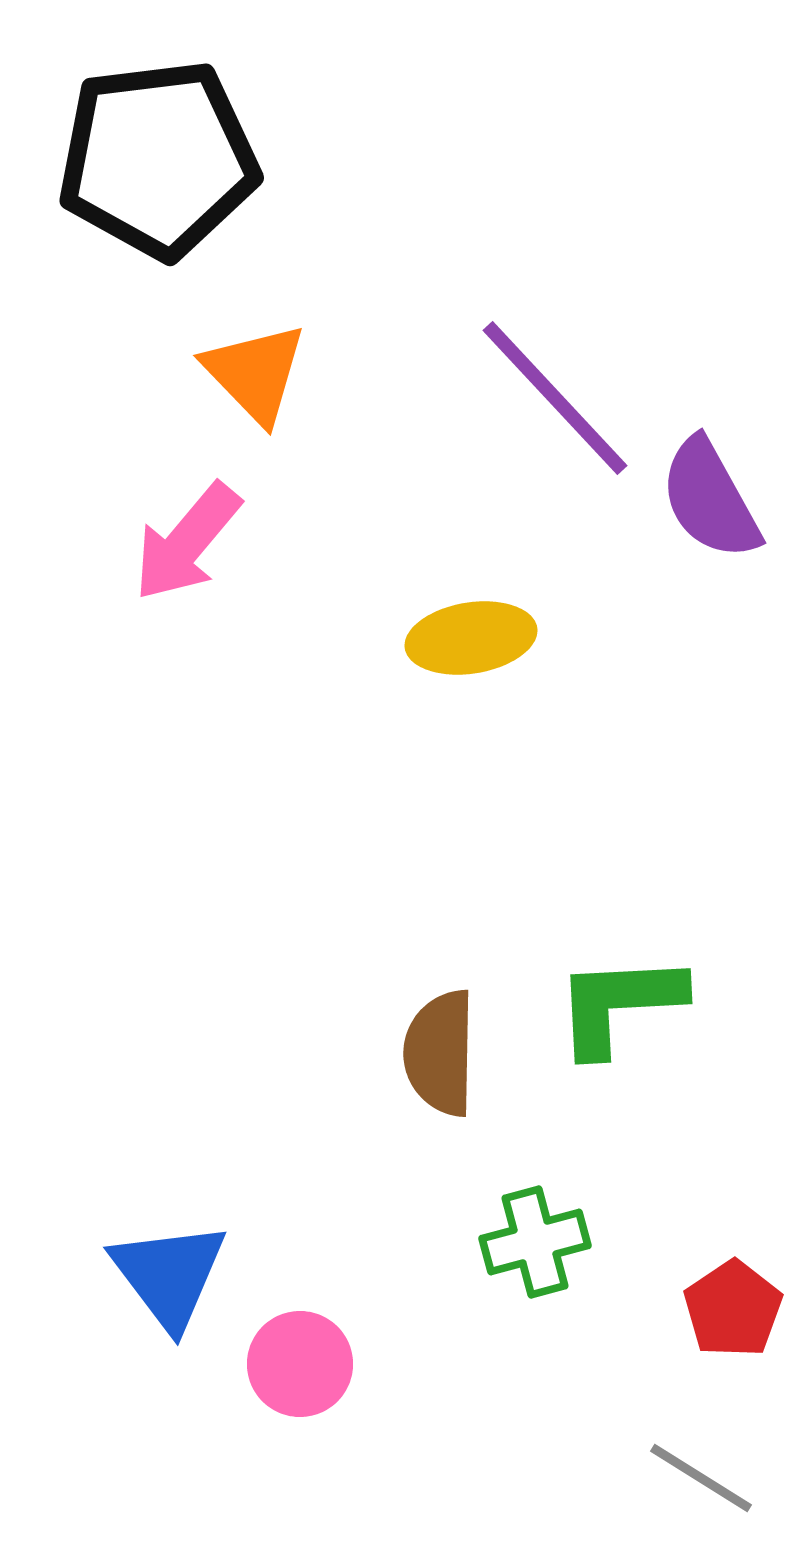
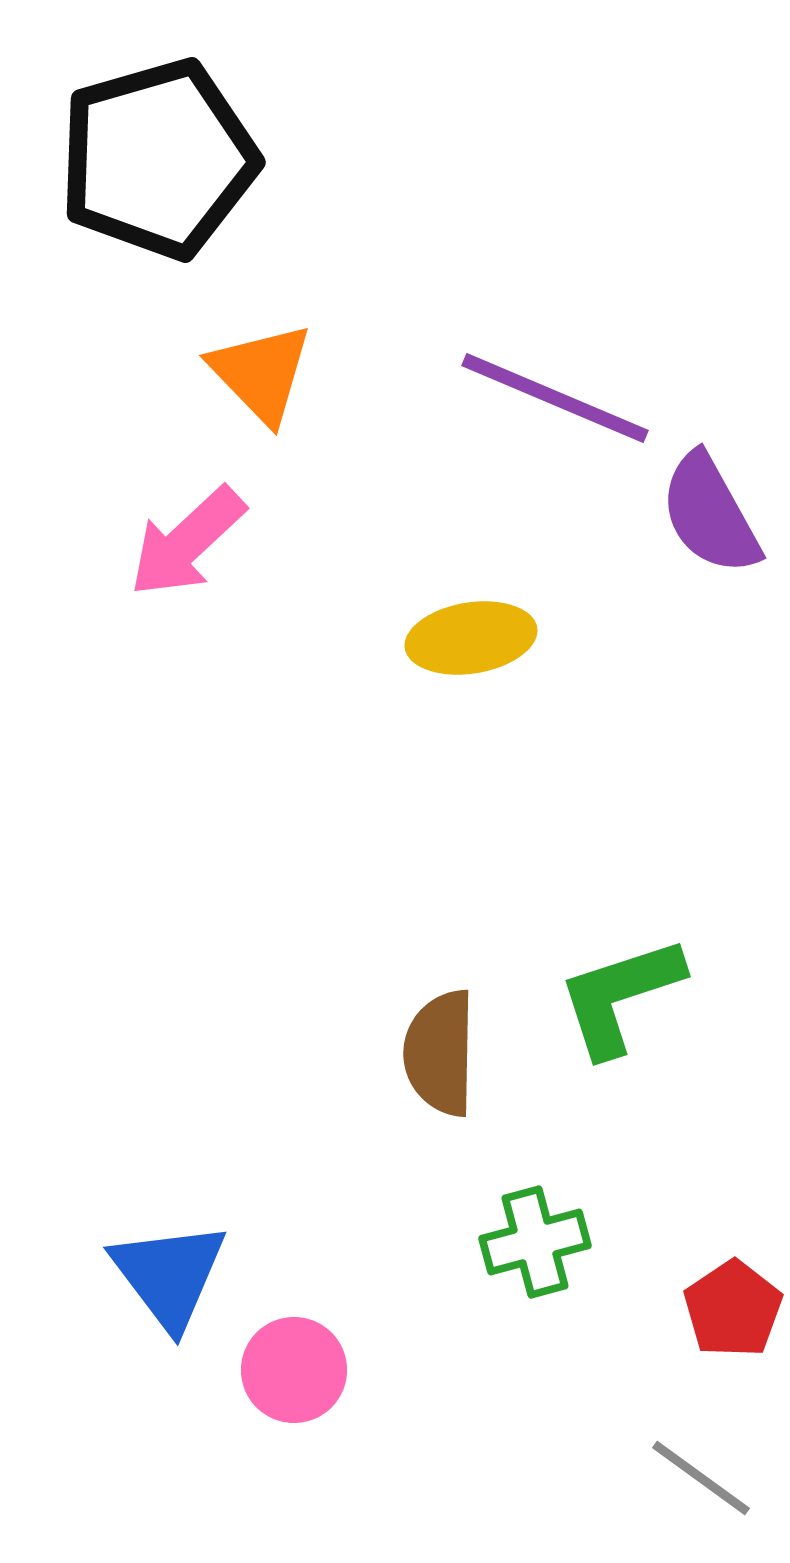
black pentagon: rotated 9 degrees counterclockwise
orange triangle: moved 6 px right
purple line: rotated 24 degrees counterclockwise
purple semicircle: moved 15 px down
pink arrow: rotated 7 degrees clockwise
green L-shape: moved 1 px right, 8 px up; rotated 15 degrees counterclockwise
pink circle: moved 6 px left, 6 px down
gray line: rotated 4 degrees clockwise
